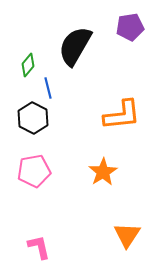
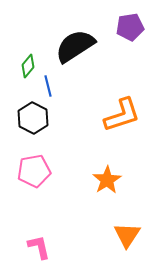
black semicircle: rotated 27 degrees clockwise
green diamond: moved 1 px down
blue line: moved 2 px up
orange L-shape: rotated 12 degrees counterclockwise
orange star: moved 4 px right, 8 px down
